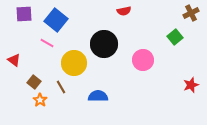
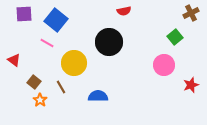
black circle: moved 5 px right, 2 px up
pink circle: moved 21 px right, 5 px down
